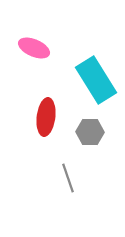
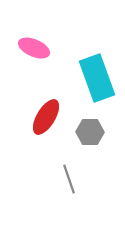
cyan rectangle: moved 1 px right, 2 px up; rotated 12 degrees clockwise
red ellipse: rotated 24 degrees clockwise
gray line: moved 1 px right, 1 px down
